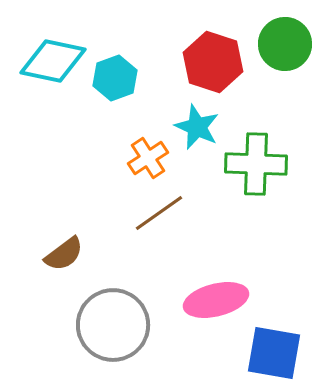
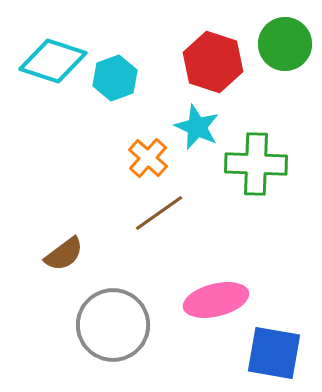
cyan diamond: rotated 6 degrees clockwise
orange cross: rotated 15 degrees counterclockwise
